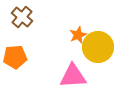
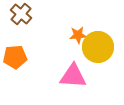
brown cross: moved 1 px left, 3 px up
orange star: rotated 18 degrees clockwise
pink triangle: rotated 8 degrees clockwise
